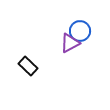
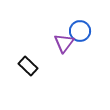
purple triangle: moved 6 px left; rotated 25 degrees counterclockwise
